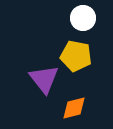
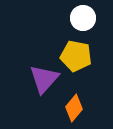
purple triangle: rotated 20 degrees clockwise
orange diamond: rotated 36 degrees counterclockwise
